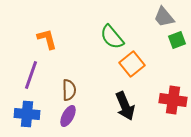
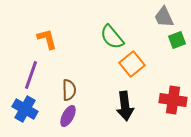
gray trapezoid: rotated 15 degrees clockwise
black arrow: rotated 16 degrees clockwise
blue cross: moved 2 px left, 5 px up; rotated 25 degrees clockwise
